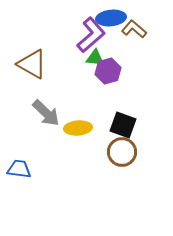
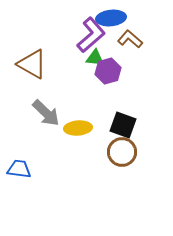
brown L-shape: moved 4 px left, 10 px down
